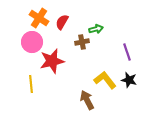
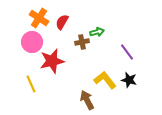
green arrow: moved 1 px right, 3 px down
purple line: rotated 18 degrees counterclockwise
yellow line: rotated 18 degrees counterclockwise
